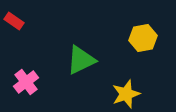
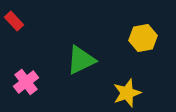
red rectangle: rotated 12 degrees clockwise
yellow star: moved 1 px right, 1 px up
